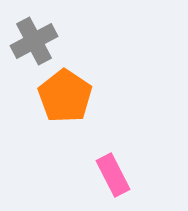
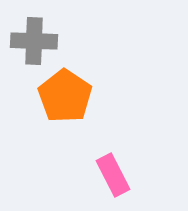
gray cross: rotated 30 degrees clockwise
